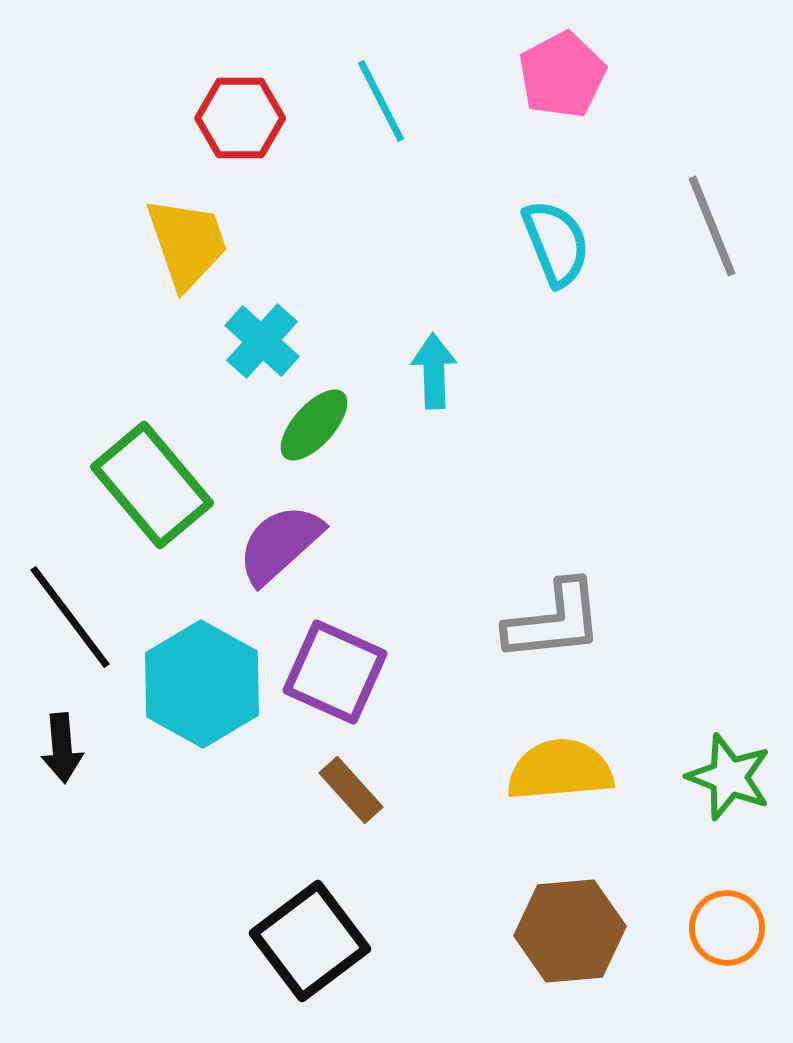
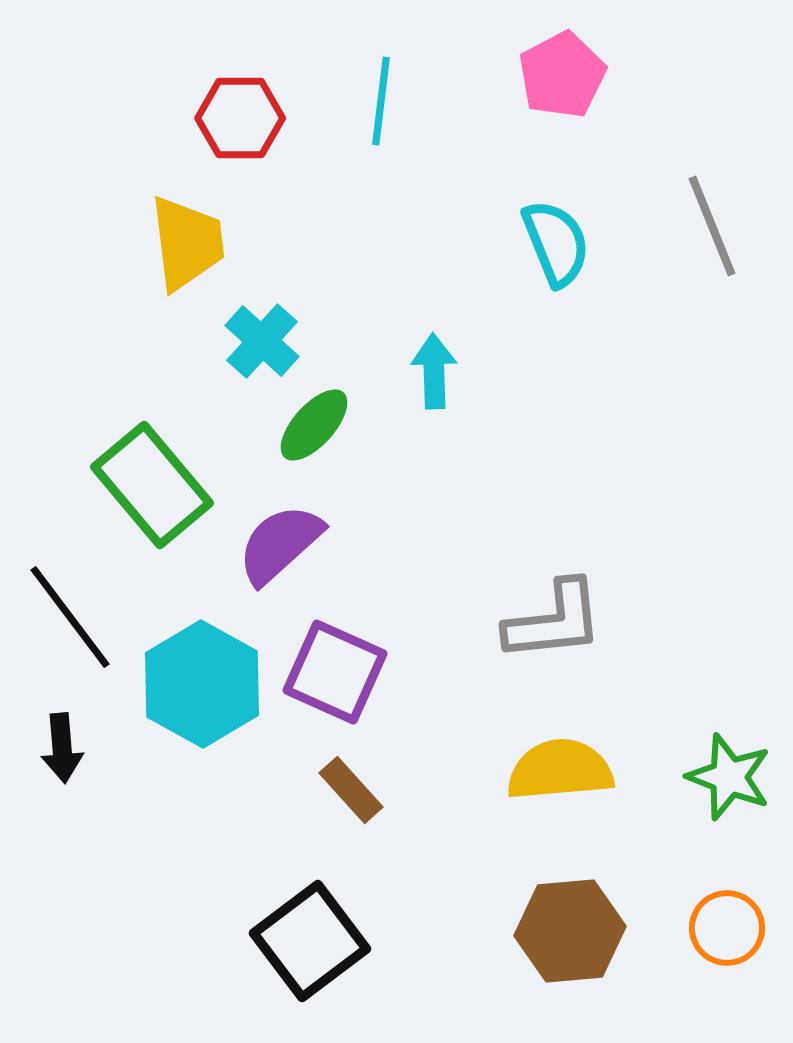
cyan line: rotated 34 degrees clockwise
yellow trapezoid: rotated 12 degrees clockwise
